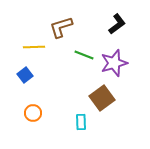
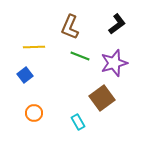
brown L-shape: moved 9 px right; rotated 50 degrees counterclockwise
green line: moved 4 px left, 1 px down
orange circle: moved 1 px right
cyan rectangle: moved 3 px left; rotated 28 degrees counterclockwise
